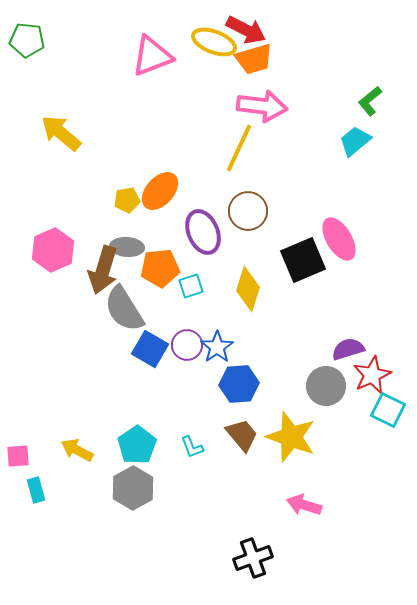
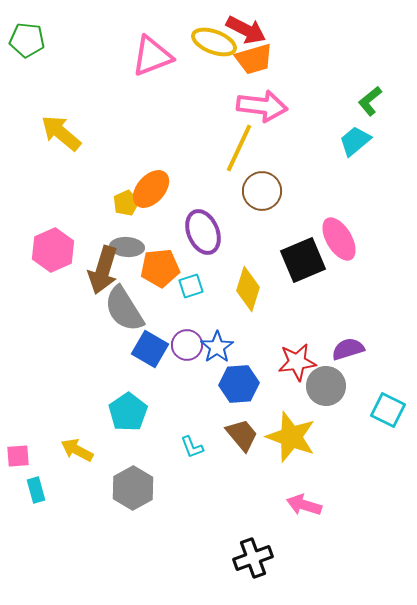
orange ellipse at (160, 191): moved 9 px left, 2 px up
yellow pentagon at (127, 200): moved 1 px left, 3 px down; rotated 15 degrees counterclockwise
brown circle at (248, 211): moved 14 px right, 20 px up
red star at (372, 375): moved 75 px left, 13 px up; rotated 18 degrees clockwise
cyan pentagon at (137, 445): moved 9 px left, 33 px up
